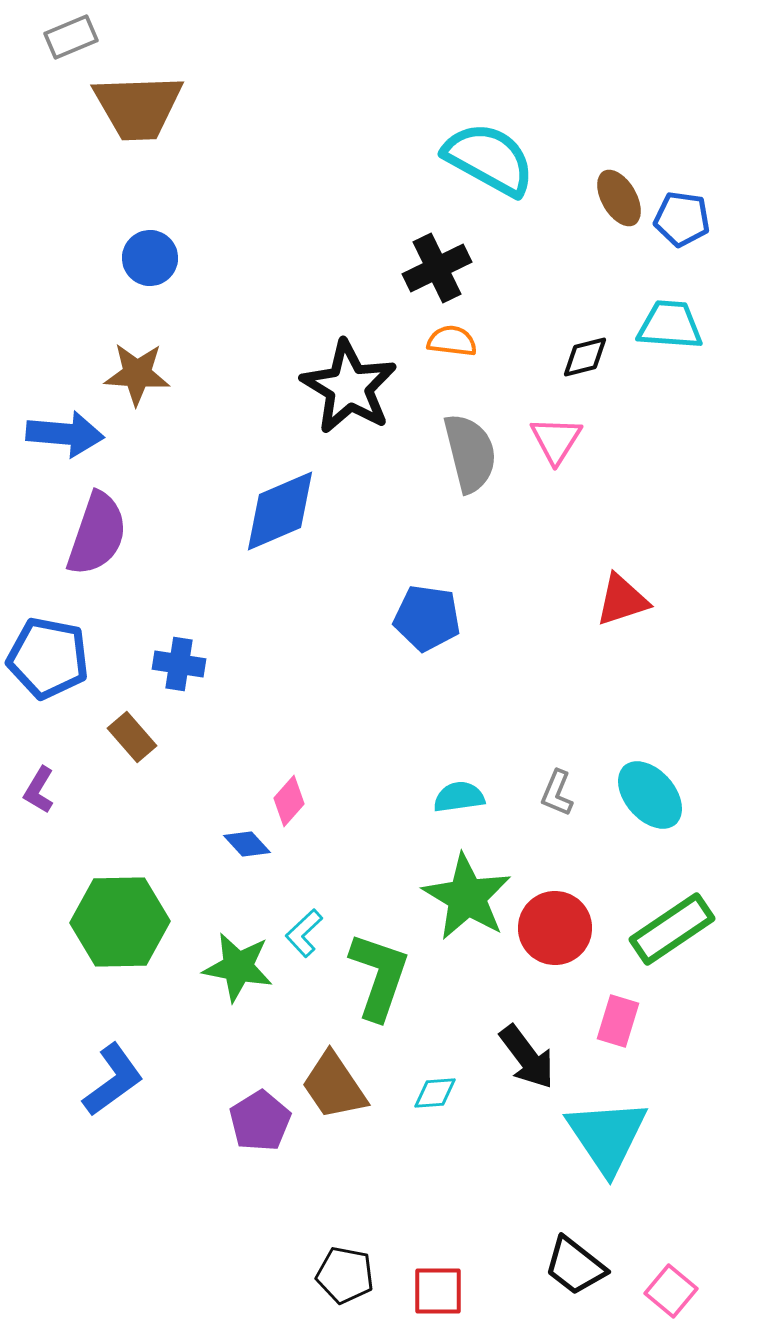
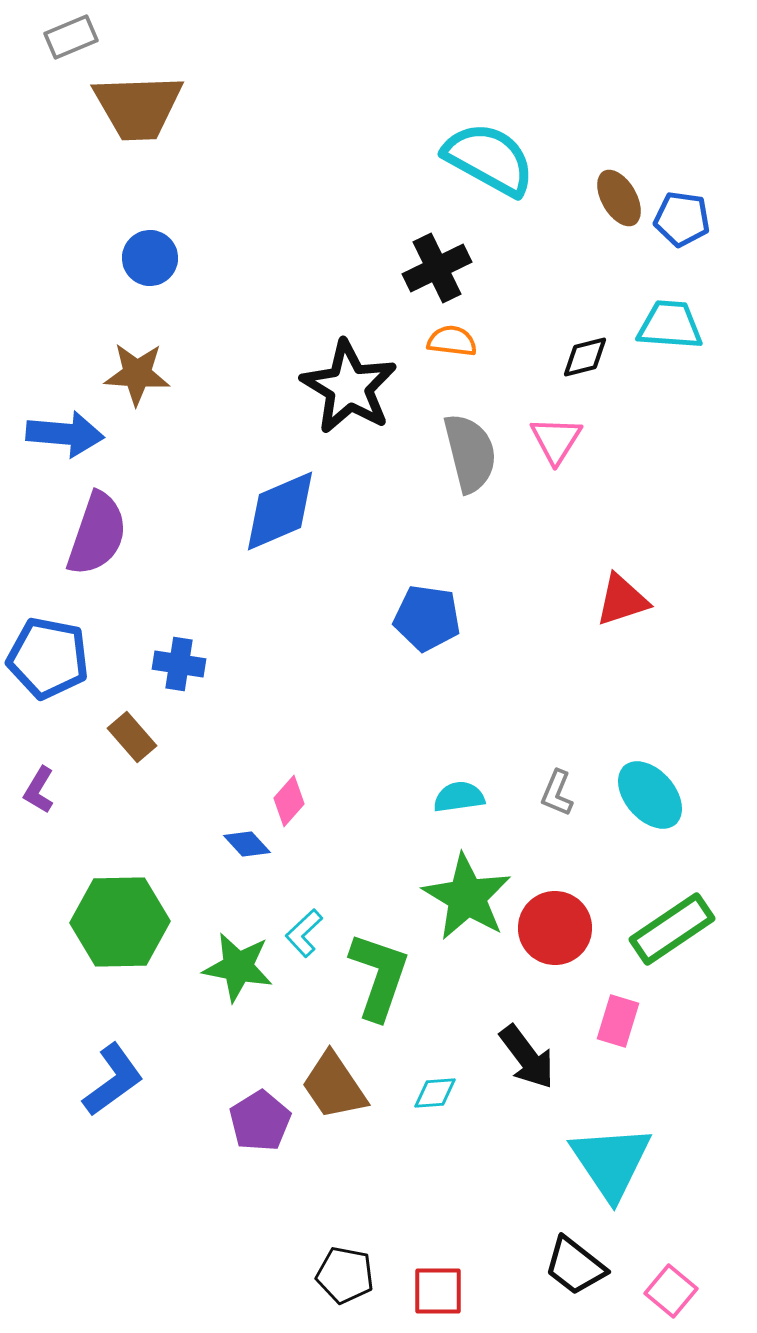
cyan triangle at (607, 1136): moved 4 px right, 26 px down
